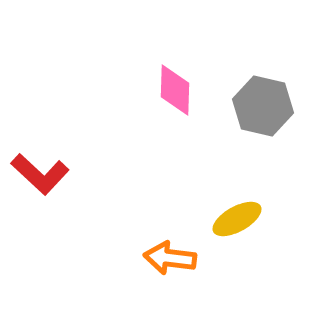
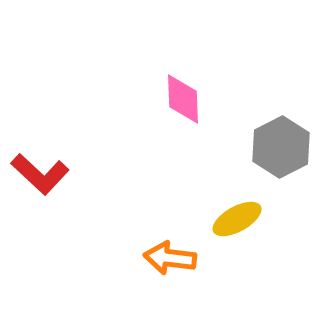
pink diamond: moved 8 px right, 9 px down; rotated 4 degrees counterclockwise
gray hexagon: moved 18 px right, 41 px down; rotated 20 degrees clockwise
